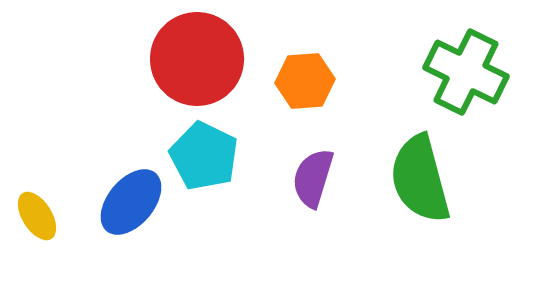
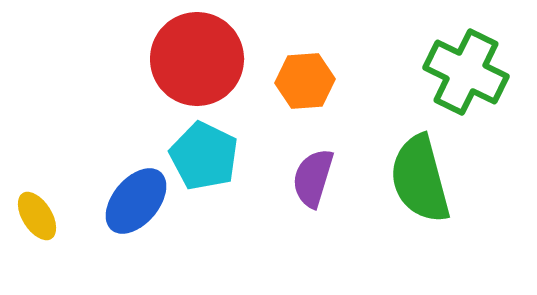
blue ellipse: moved 5 px right, 1 px up
